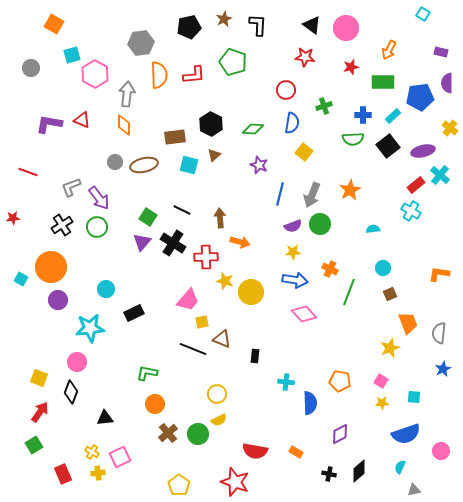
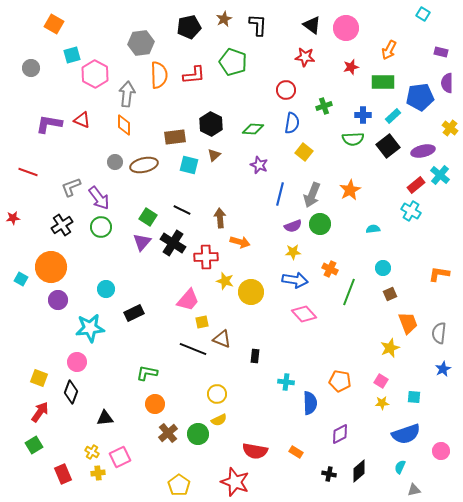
green circle at (97, 227): moved 4 px right
